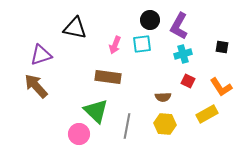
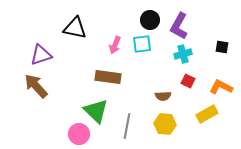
orange L-shape: rotated 150 degrees clockwise
brown semicircle: moved 1 px up
